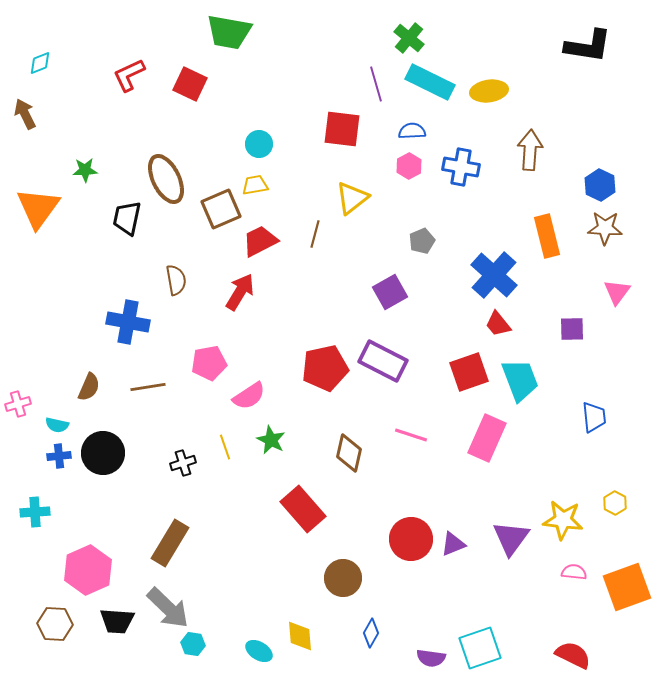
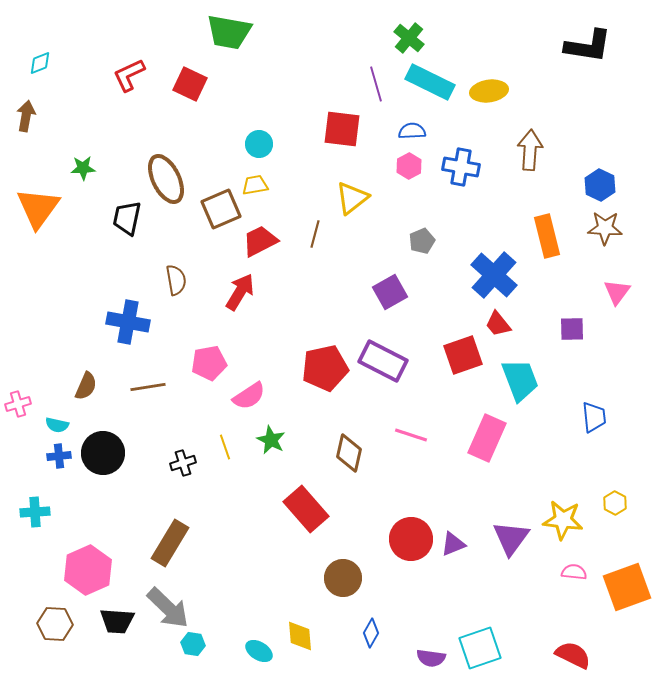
brown arrow at (25, 114): moved 1 px right, 2 px down; rotated 36 degrees clockwise
green star at (85, 170): moved 2 px left, 2 px up
red square at (469, 372): moved 6 px left, 17 px up
brown semicircle at (89, 387): moved 3 px left, 1 px up
red rectangle at (303, 509): moved 3 px right
